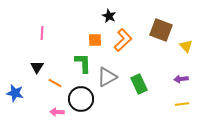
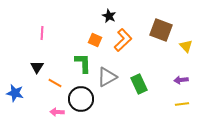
orange square: rotated 24 degrees clockwise
purple arrow: moved 1 px down
